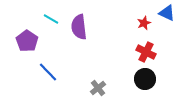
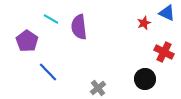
red cross: moved 18 px right
